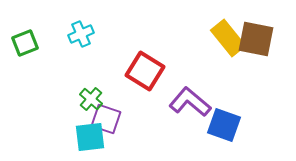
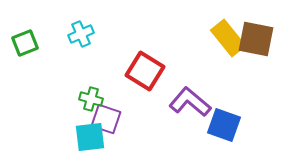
green cross: rotated 25 degrees counterclockwise
